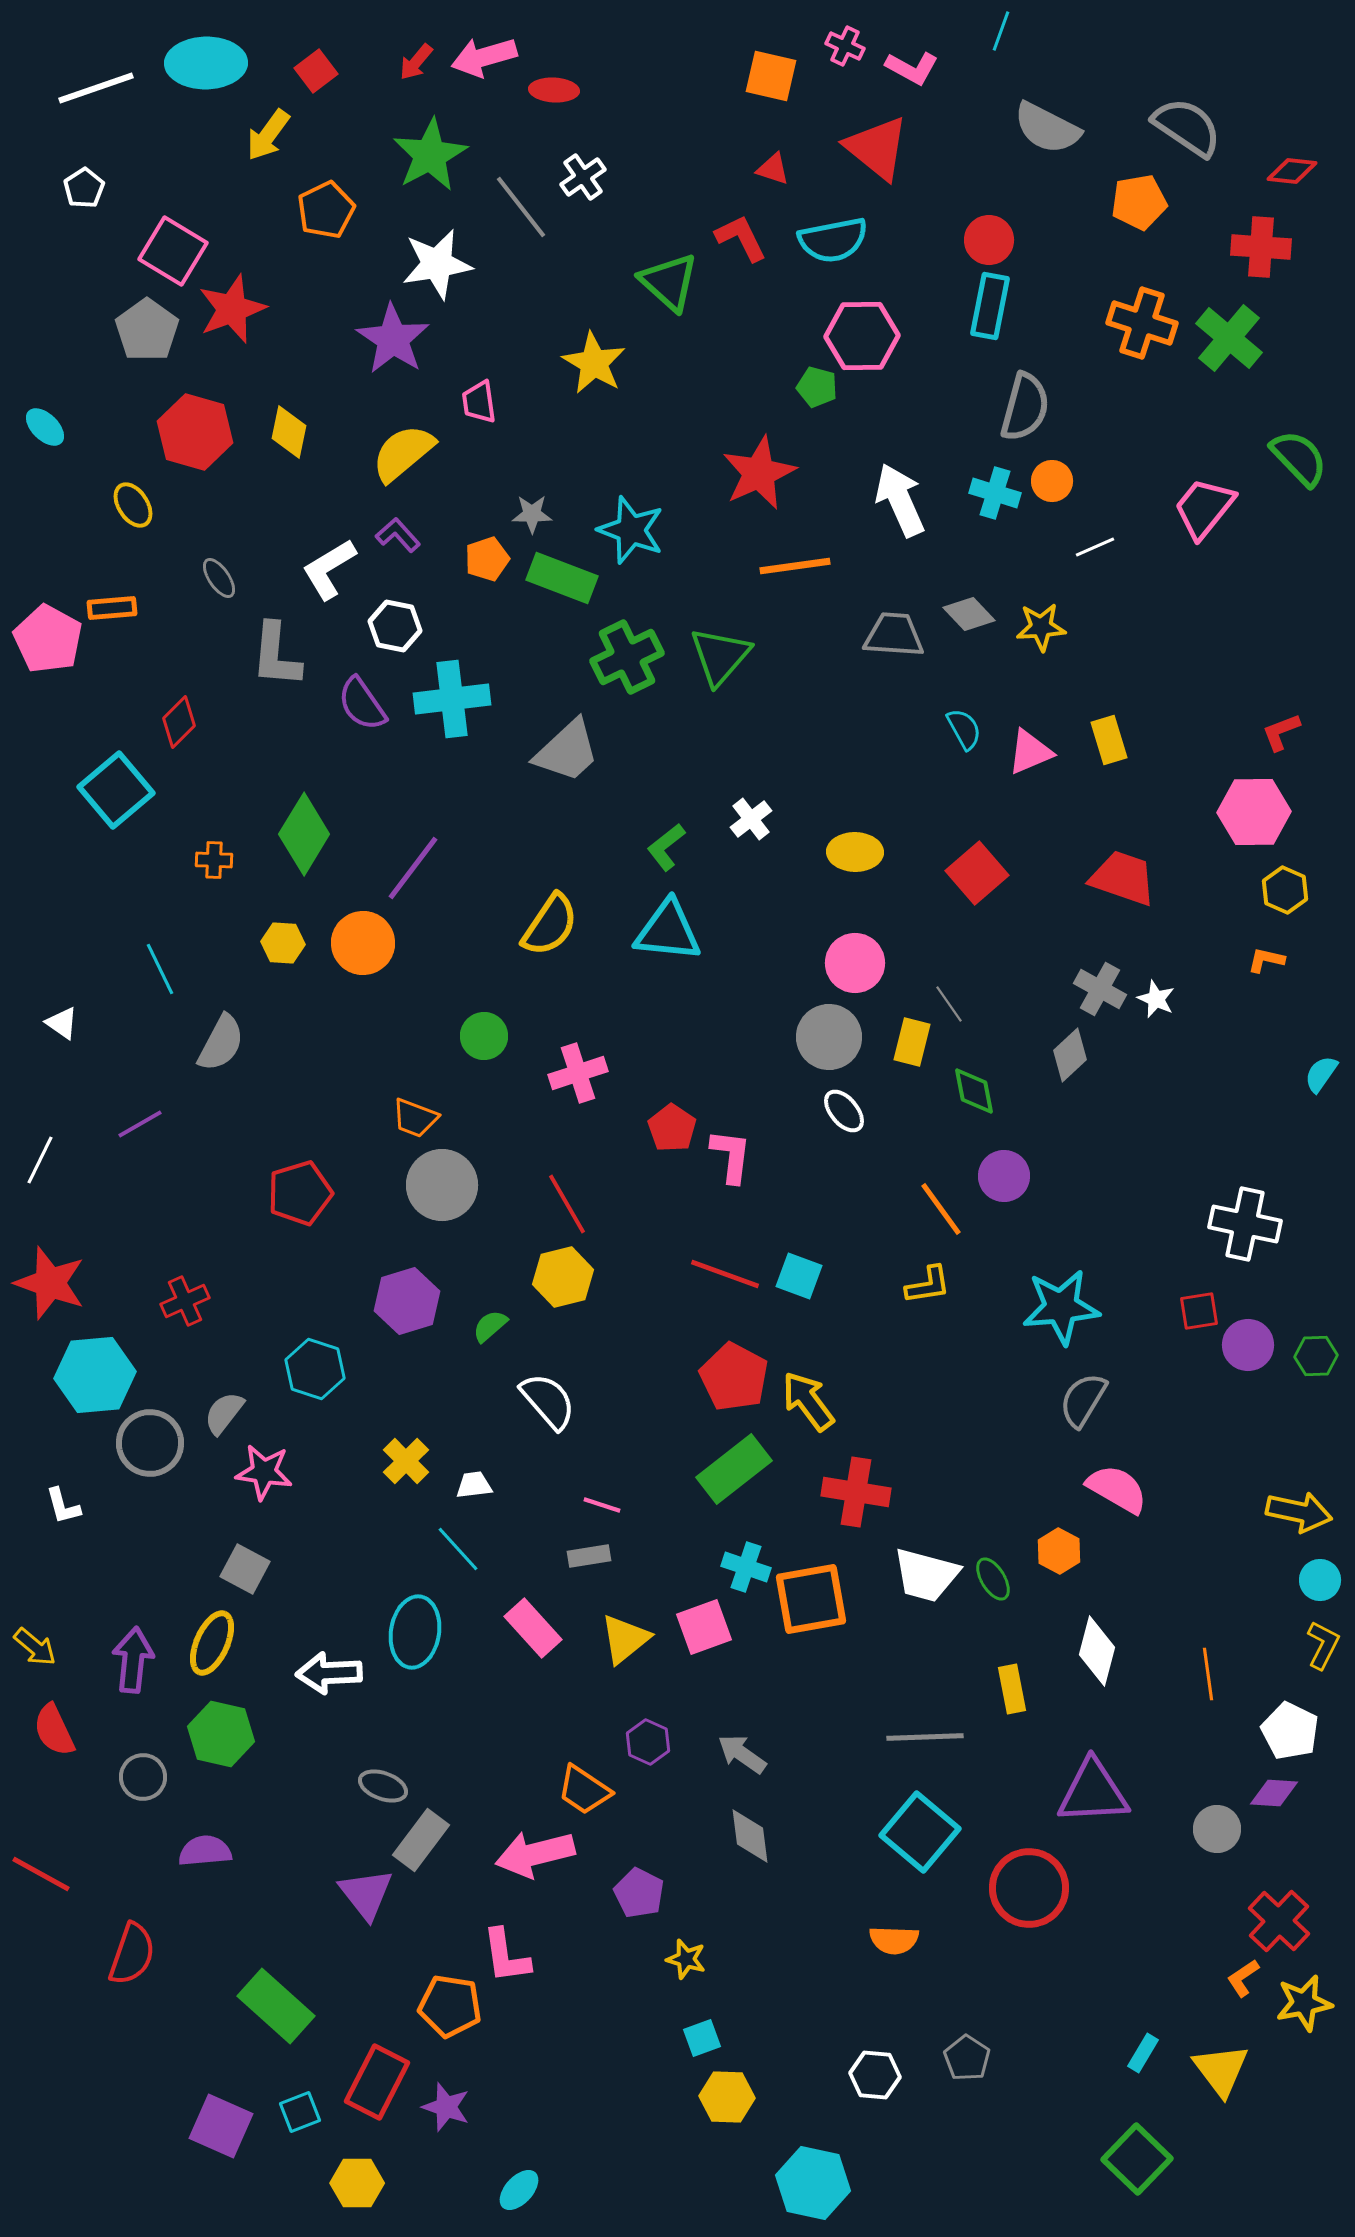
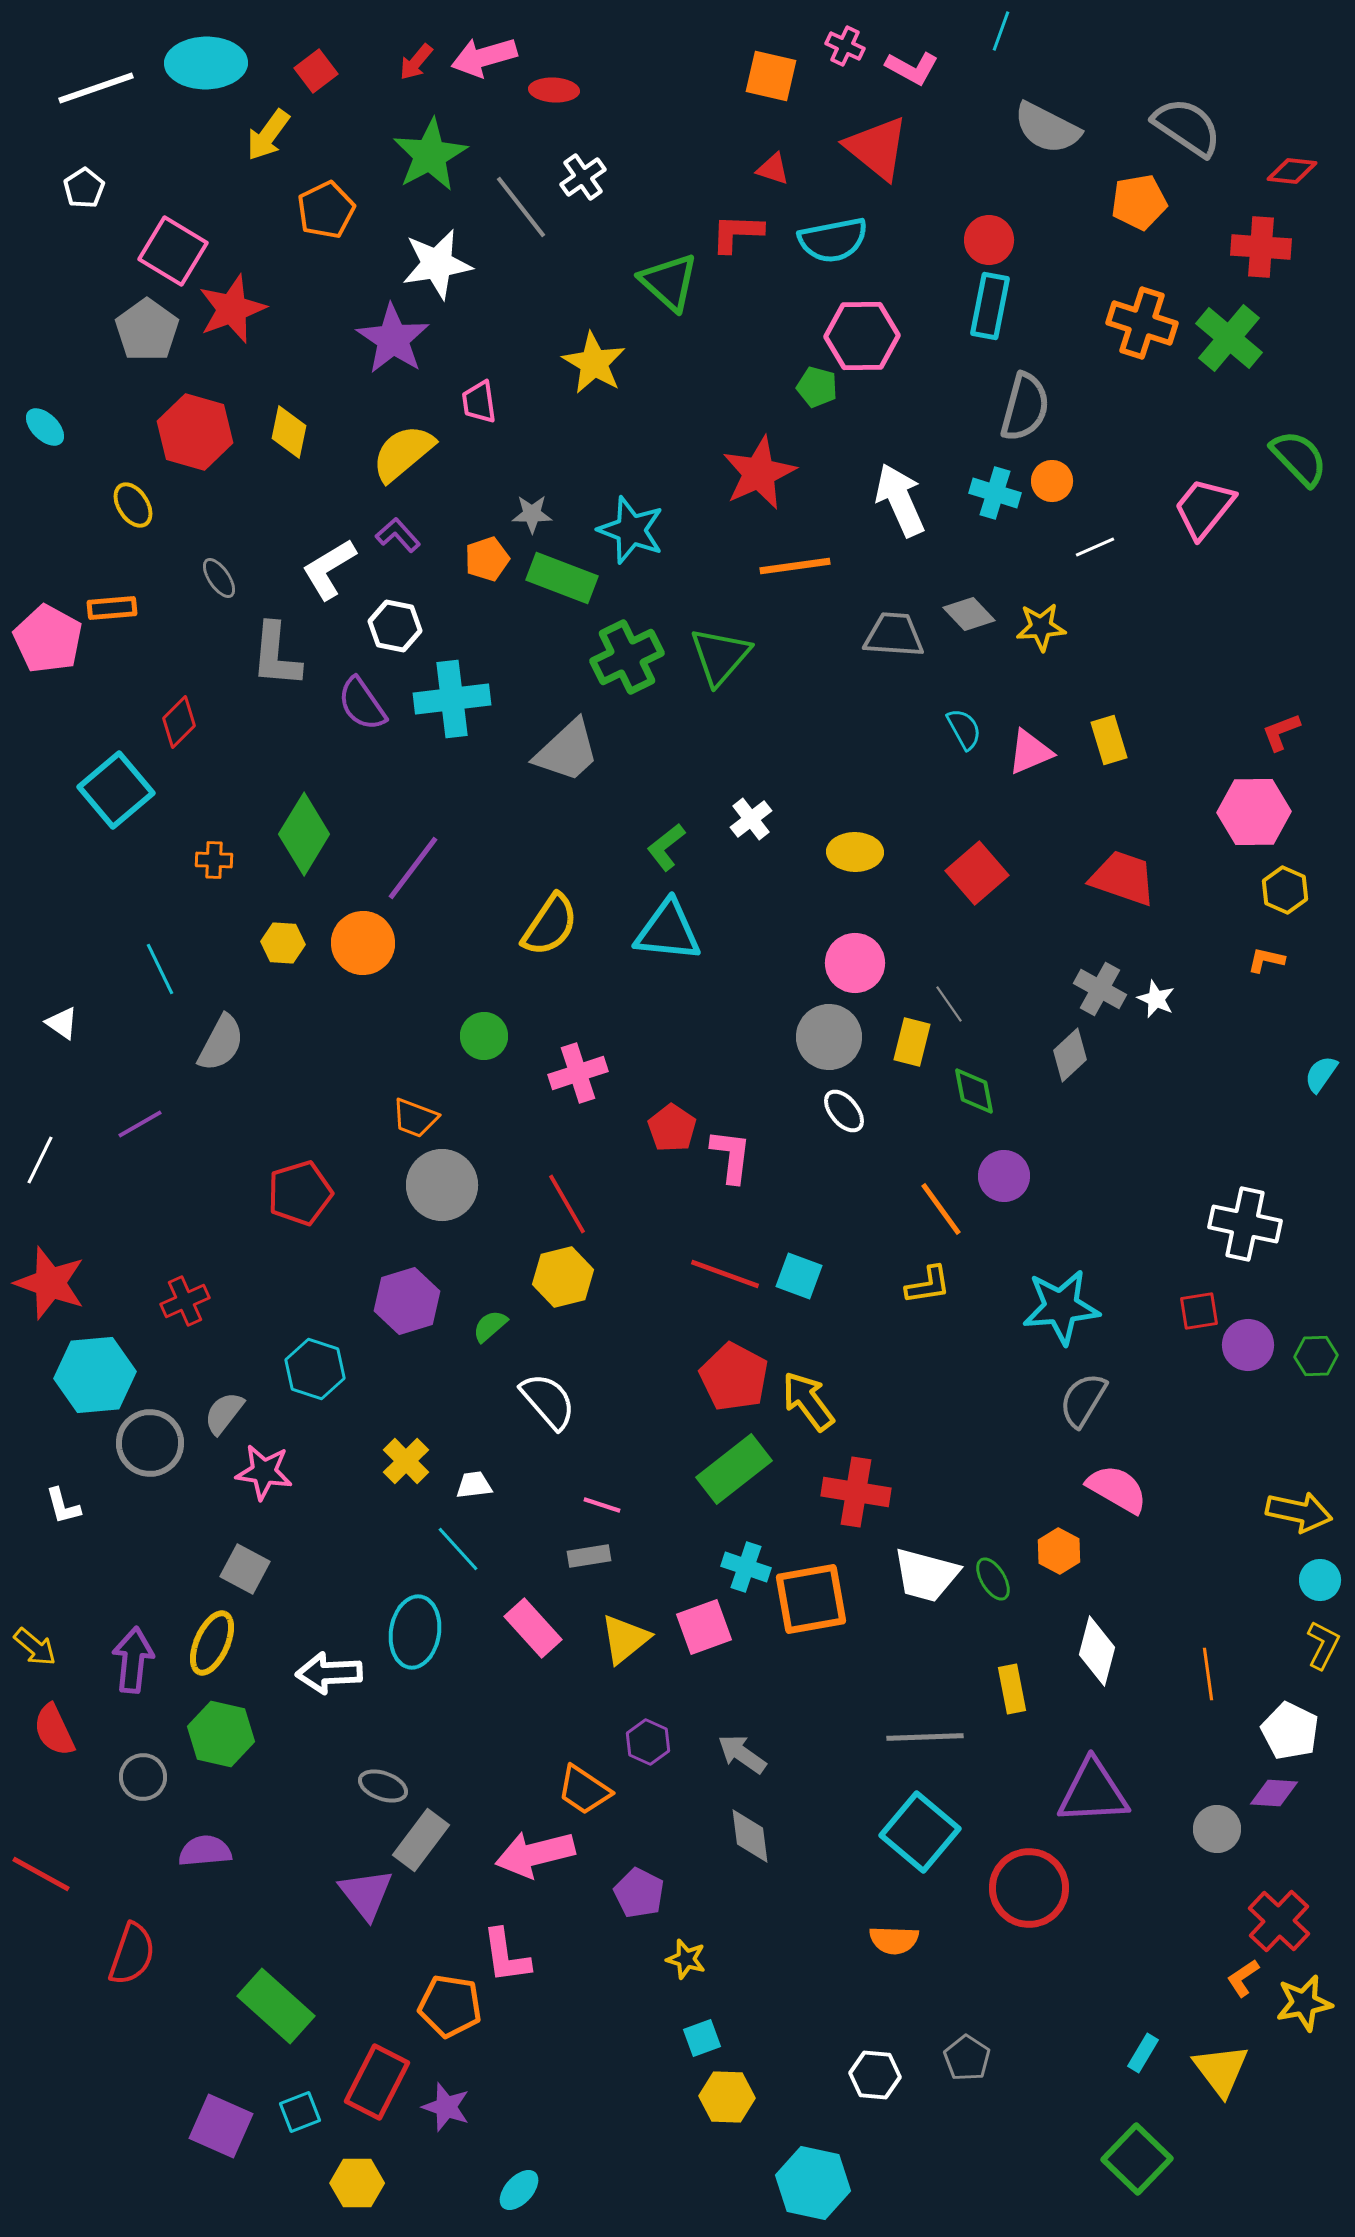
red L-shape at (741, 238): moved 4 px left, 5 px up; rotated 62 degrees counterclockwise
